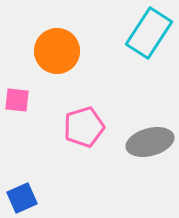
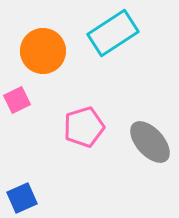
cyan rectangle: moved 36 px left; rotated 24 degrees clockwise
orange circle: moved 14 px left
pink square: rotated 32 degrees counterclockwise
gray ellipse: rotated 63 degrees clockwise
